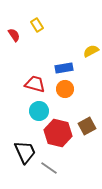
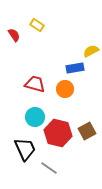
yellow rectangle: rotated 24 degrees counterclockwise
blue rectangle: moved 11 px right
cyan circle: moved 4 px left, 6 px down
brown square: moved 5 px down
black trapezoid: moved 3 px up
